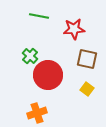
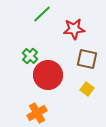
green line: moved 3 px right, 2 px up; rotated 54 degrees counterclockwise
orange cross: rotated 12 degrees counterclockwise
